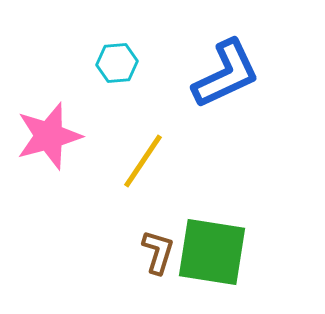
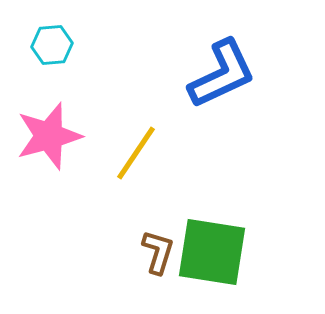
cyan hexagon: moved 65 px left, 18 px up
blue L-shape: moved 4 px left
yellow line: moved 7 px left, 8 px up
